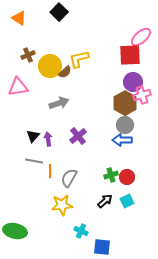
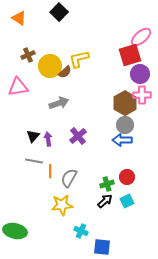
red square: rotated 15 degrees counterclockwise
purple circle: moved 7 px right, 8 px up
pink cross: rotated 18 degrees clockwise
green cross: moved 4 px left, 9 px down
